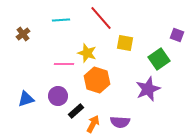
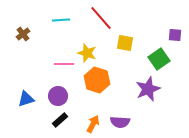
purple square: moved 2 px left; rotated 16 degrees counterclockwise
black rectangle: moved 16 px left, 9 px down
